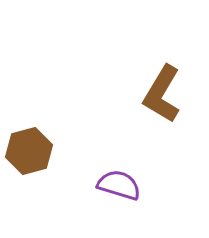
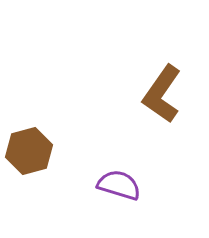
brown L-shape: rotated 4 degrees clockwise
